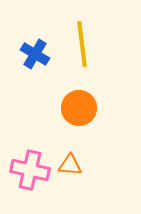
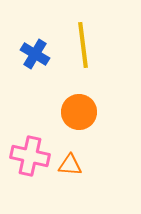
yellow line: moved 1 px right, 1 px down
orange circle: moved 4 px down
pink cross: moved 14 px up
